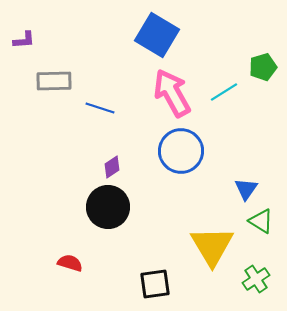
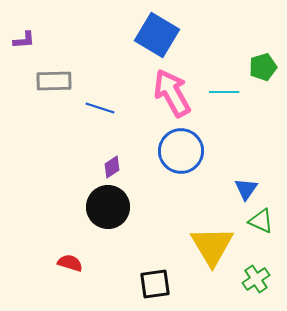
cyan line: rotated 32 degrees clockwise
green triangle: rotated 8 degrees counterclockwise
